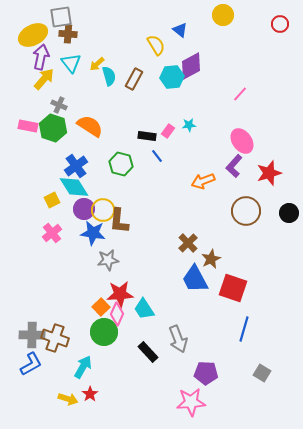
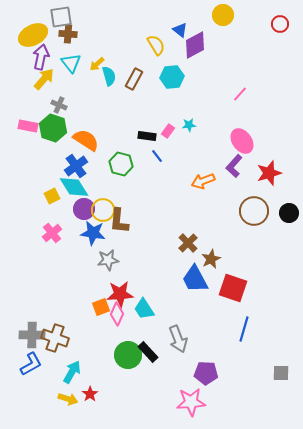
purple diamond at (191, 66): moved 4 px right, 21 px up
orange semicircle at (90, 126): moved 4 px left, 14 px down
yellow square at (52, 200): moved 4 px up
brown circle at (246, 211): moved 8 px right
orange square at (101, 307): rotated 24 degrees clockwise
green circle at (104, 332): moved 24 px right, 23 px down
cyan arrow at (83, 367): moved 11 px left, 5 px down
gray square at (262, 373): moved 19 px right; rotated 30 degrees counterclockwise
